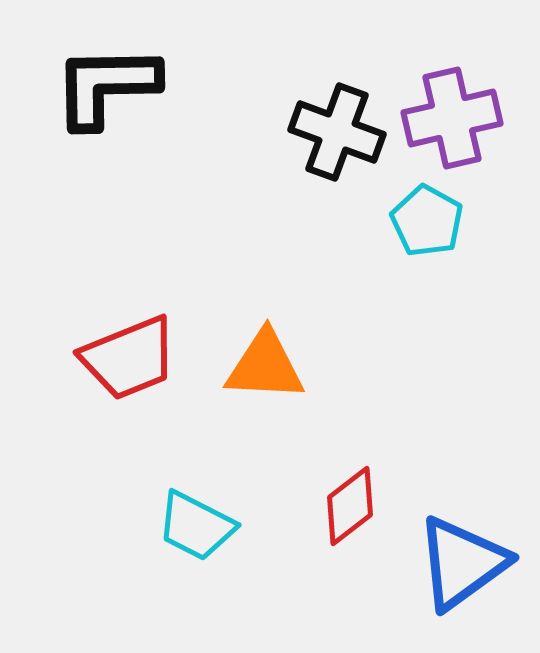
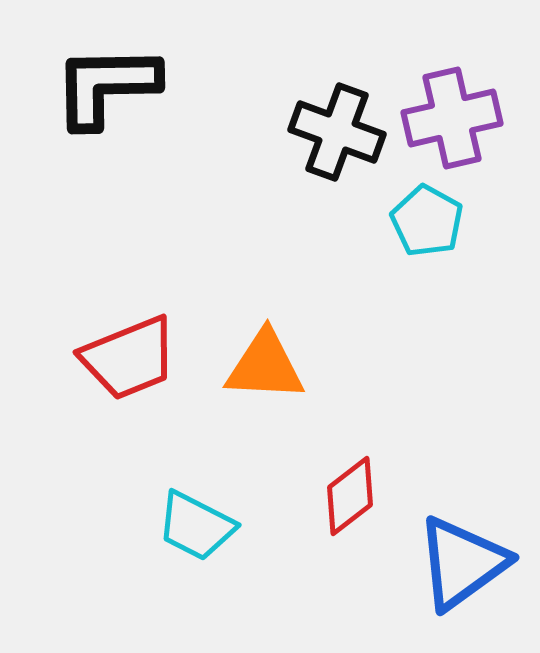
red diamond: moved 10 px up
